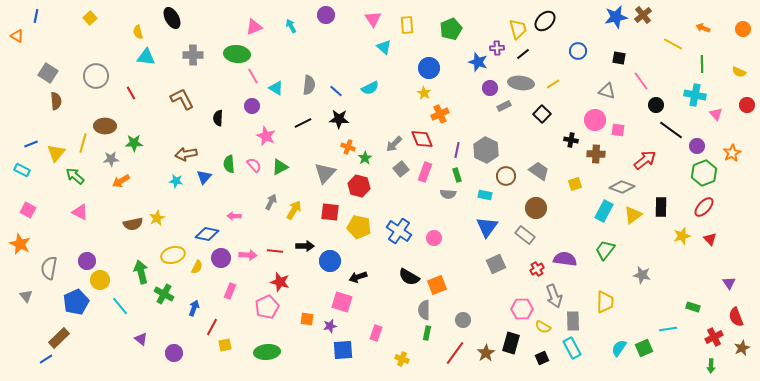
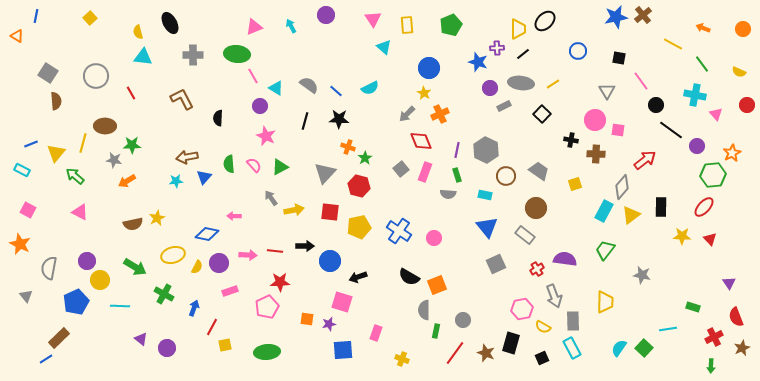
black ellipse at (172, 18): moved 2 px left, 5 px down
green pentagon at (451, 29): moved 4 px up
yellow trapezoid at (518, 29): rotated 15 degrees clockwise
cyan triangle at (146, 57): moved 3 px left
green line at (702, 64): rotated 36 degrees counterclockwise
gray semicircle at (309, 85): rotated 60 degrees counterclockwise
gray triangle at (607, 91): rotated 42 degrees clockwise
purple circle at (252, 106): moved 8 px right
black line at (303, 123): moved 2 px right, 2 px up; rotated 48 degrees counterclockwise
red diamond at (422, 139): moved 1 px left, 2 px down
green star at (134, 143): moved 2 px left, 2 px down
gray arrow at (394, 144): moved 13 px right, 30 px up
brown arrow at (186, 154): moved 1 px right, 3 px down
gray star at (111, 159): moved 3 px right, 1 px down; rotated 14 degrees clockwise
green hexagon at (704, 173): moved 9 px right, 2 px down; rotated 15 degrees clockwise
orange arrow at (121, 181): moved 6 px right
cyan star at (176, 181): rotated 16 degrees counterclockwise
gray diamond at (622, 187): rotated 70 degrees counterclockwise
gray arrow at (271, 202): moved 4 px up; rotated 63 degrees counterclockwise
yellow arrow at (294, 210): rotated 48 degrees clockwise
yellow triangle at (633, 215): moved 2 px left
yellow pentagon at (359, 227): rotated 25 degrees counterclockwise
blue triangle at (487, 227): rotated 15 degrees counterclockwise
yellow star at (682, 236): rotated 18 degrees clockwise
purple circle at (221, 258): moved 2 px left, 5 px down
green arrow at (141, 272): moved 6 px left, 5 px up; rotated 135 degrees clockwise
red star at (280, 282): rotated 18 degrees counterclockwise
pink rectangle at (230, 291): rotated 49 degrees clockwise
cyan line at (120, 306): rotated 48 degrees counterclockwise
pink hexagon at (522, 309): rotated 10 degrees counterclockwise
purple star at (330, 326): moved 1 px left, 2 px up
green rectangle at (427, 333): moved 9 px right, 2 px up
green square at (644, 348): rotated 24 degrees counterclockwise
purple circle at (174, 353): moved 7 px left, 5 px up
brown star at (486, 353): rotated 18 degrees counterclockwise
